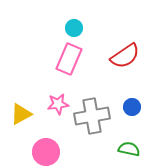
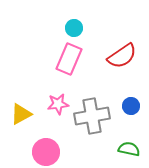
red semicircle: moved 3 px left
blue circle: moved 1 px left, 1 px up
